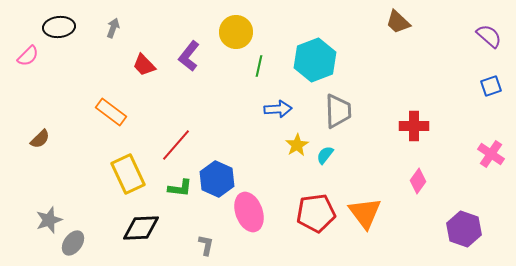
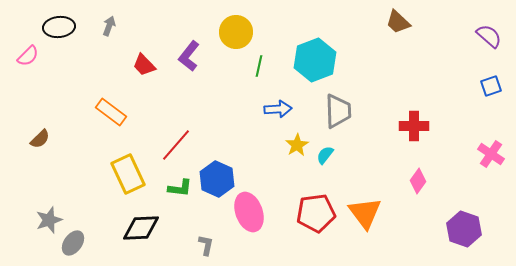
gray arrow: moved 4 px left, 2 px up
